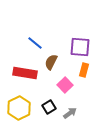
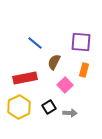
purple square: moved 1 px right, 5 px up
brown semicircle: moved 3 px right
red rectangle: moved 5 px down; rotated 20 degrees counterclockwise
yellow hexagon: moved 1 px up
gray arrow: rotated 40 degrees clockwise
